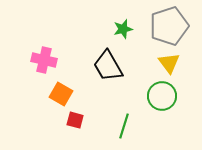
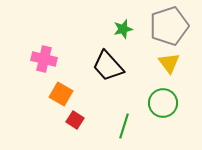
pink cross: moved 1 px up
black trapezoid: rotated 12 degrees counterclockwise
green circle: moved 1 px right, 7 px down
red square: rotated 18 degrees clockwise
